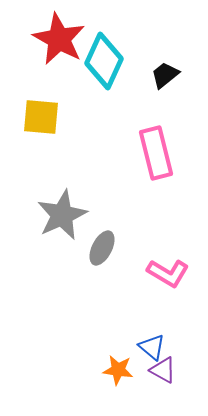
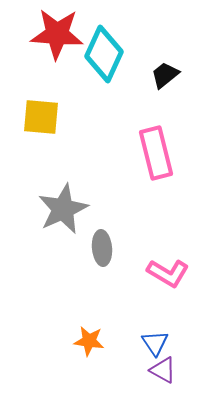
red star: moved 2 px left, 5 px up; rotated 24 degrees counterclockwise
cyan diamond: moved 7 px up
gray star: moved 1 px right, 6 px up
gray ellipse: rotated 32 degrees counterclockwise
blue triangle: moved 3 px right, 4 px up; rotated 16 degrees clockwise
orange star: moved 29 px left, 29 px up
